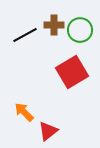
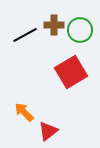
red square: moved 1 px left
